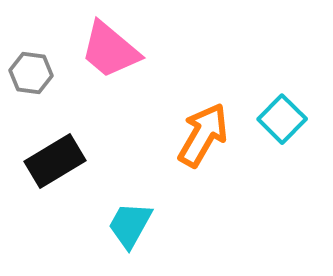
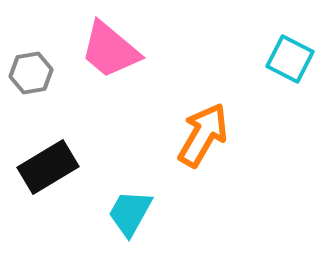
gray hexagon: rotated 18 degrees counterclockwise
cyan square: moved 8 px right, 60 px up; rotated 18 degrees counterclockwise
black rectangle: moved 7 px left, 6 px down
cyan trapezoid: moved 12 px up
